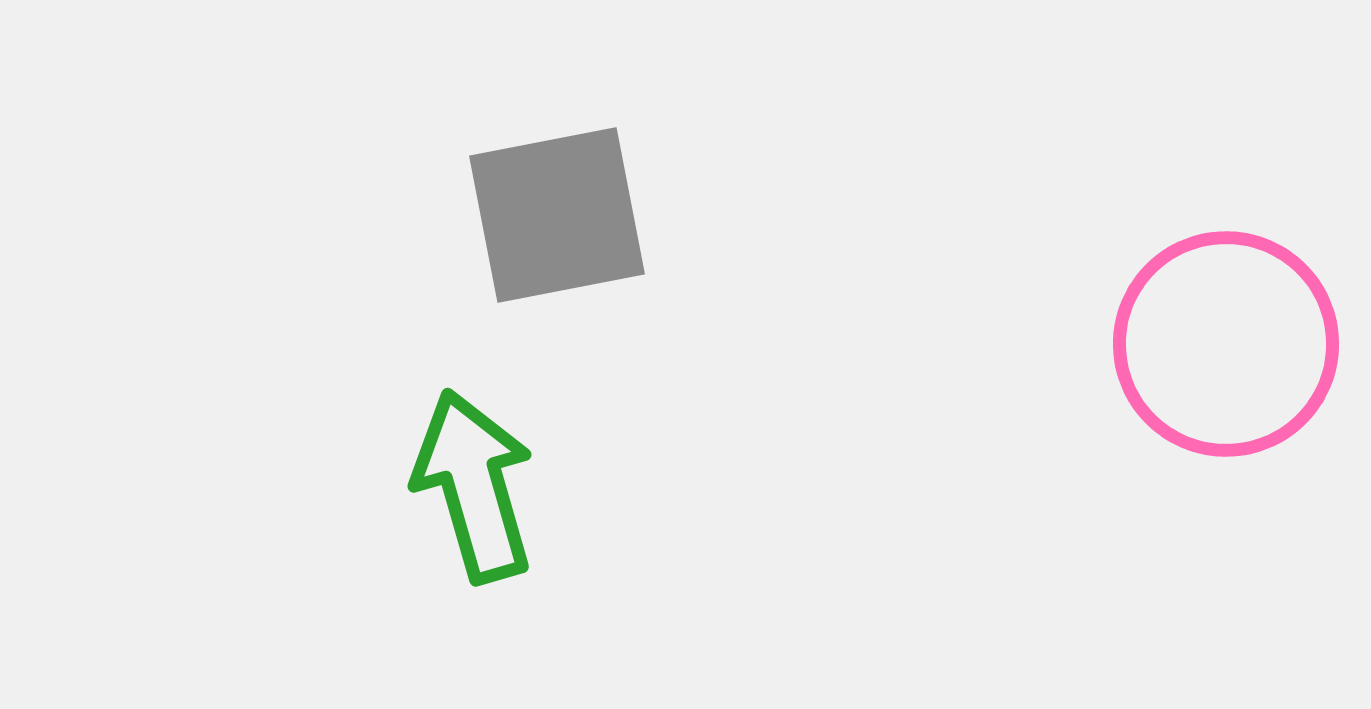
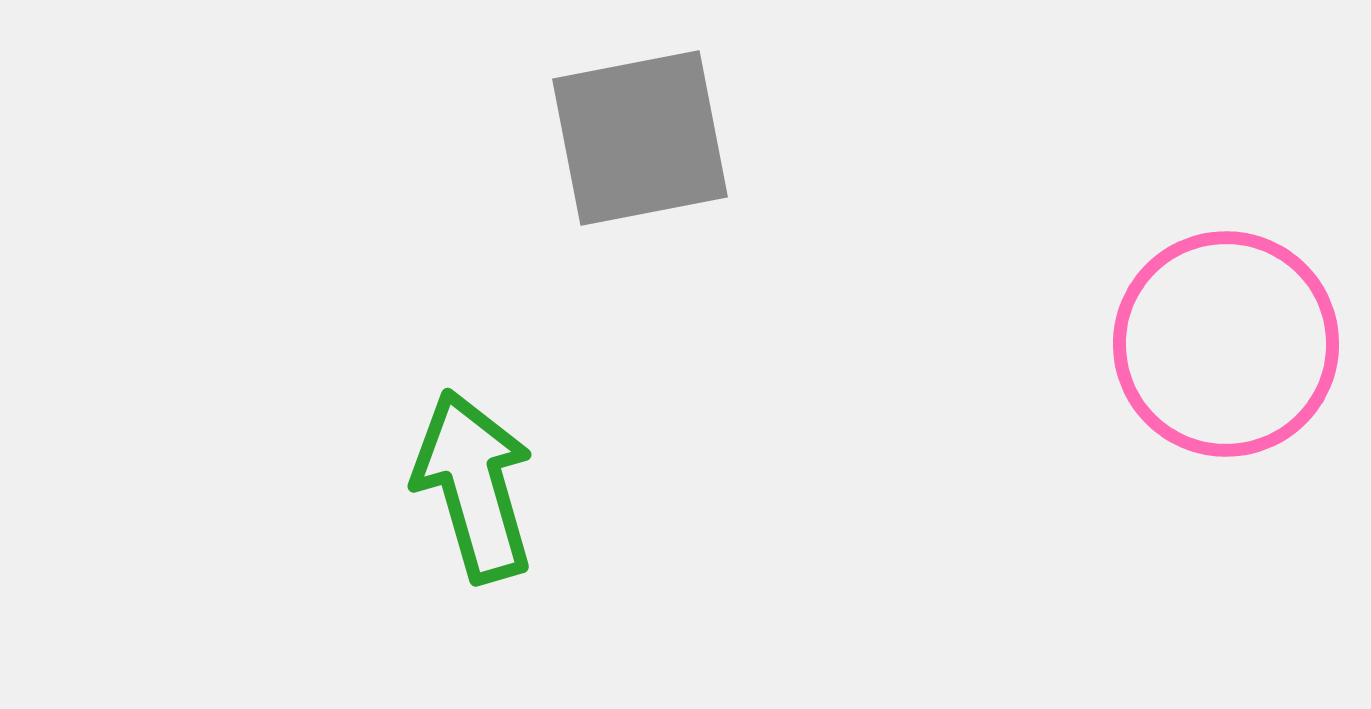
gray square: moved 83 px right, 77 px up
